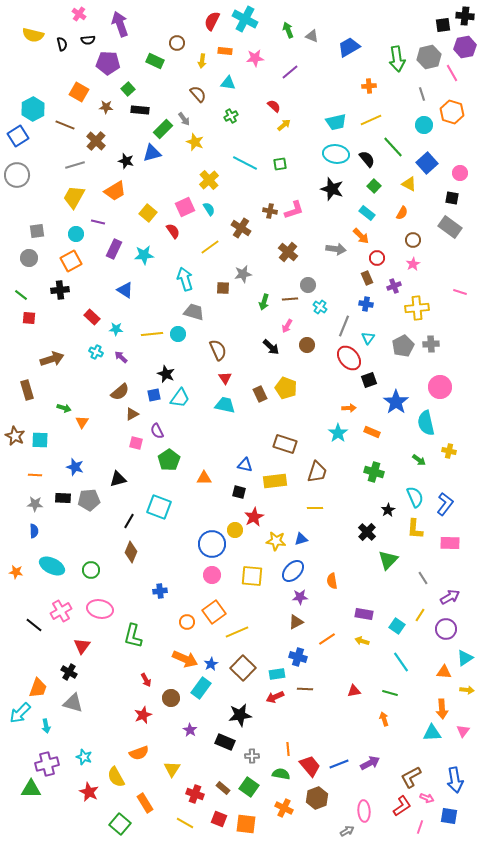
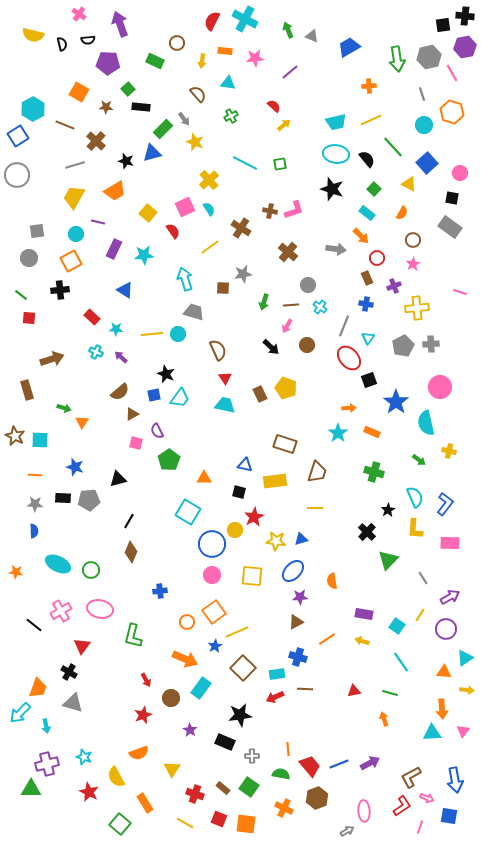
black rectangle at (140, 110): moved 1 px right, 3 px up
green square at (374, 186): moved 3 px down
brown line at (290, 299): moved 1 px right, 6 px down
cyan square at (159, 507): moved 29 px right, 5 px down; rotated 10 degrees clockwise
cyan ellipse at (52, 566): moved 6 px right, 2 px up
blue star at (211, 664): moved 4 px right, 18 px up
